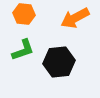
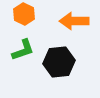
orange hexagon: rotated 20 degrees clockwise
orange arrow: moved 1 px left, 3 px down; rotated 28 degrees clockwise
